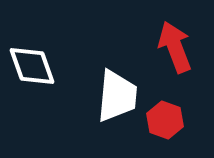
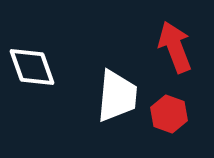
white diamond: moved 1 px down
red hexagon: moved 4 px right, 6 px up
